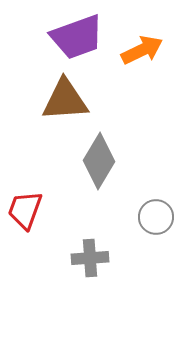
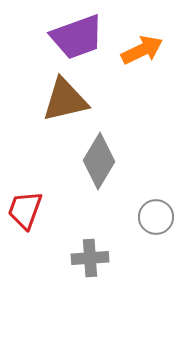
brown triangle: rotated 9 degrees counterclockwise
